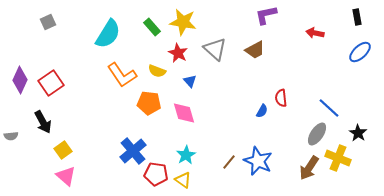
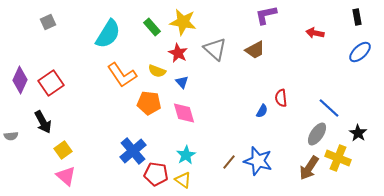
blue triangle: moved 8 px left, 1 px down
blue star: rotated 8 degrees counterclockwise
